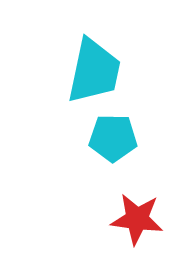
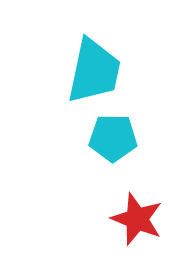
red star: rotated 14 degrees clockwise
